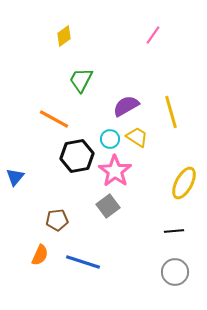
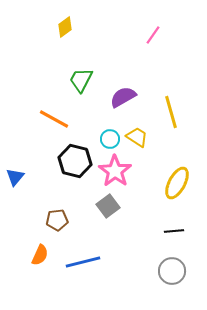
yellow diamond: moved 1 px right, 9 px up
purple semicircle: moved 3 px left, 9 px up
black hexagon: moved 2 px left, 5 px down; rotated 24 degrees clockwise
yellow ellipse: moved 7 px left
blue line: rotated 32 degrees counterclockwise
gray circle: moved 3 px left, 1 px up
